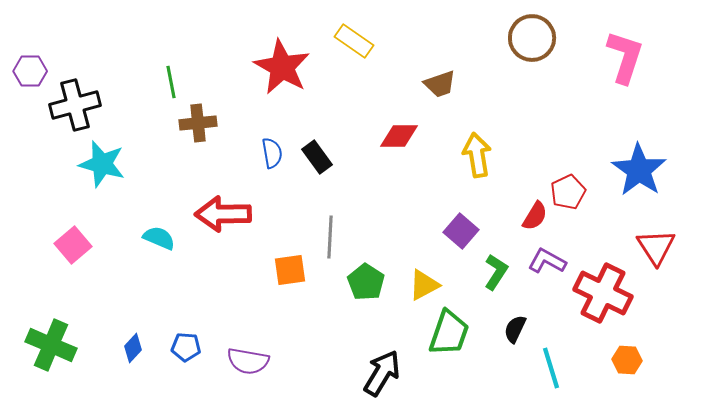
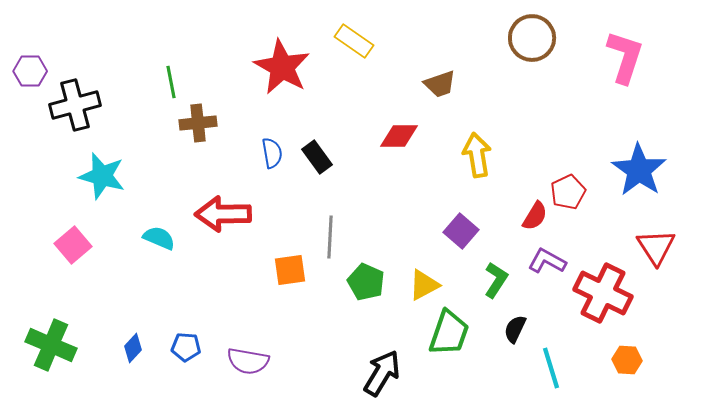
cyan star: moved 12 px down
green L-shape: moved 8 px down
green pentagon: rotated 9 degrees counterclockwise
